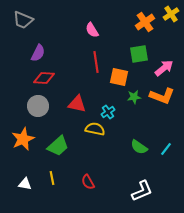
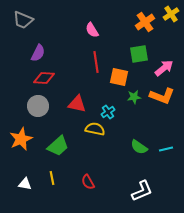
orange star: moved 2 px left
cyan line: rotated 40 degrees clockwise
